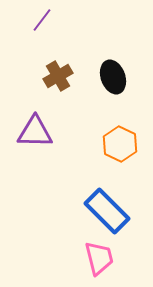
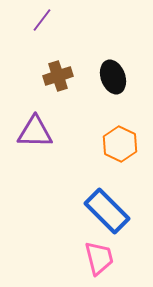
brown cross: rotated 12 degrees clockwise
